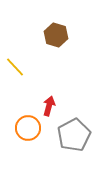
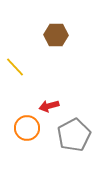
brown hexagon: rotated 15 degrees counterclockwise
red arrow: rotated 120 degrees counterclockwise
orange circle: moved 1 px left
